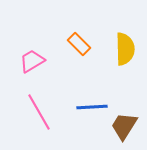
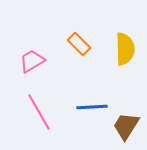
brown trapezoid: moved 2 px right
